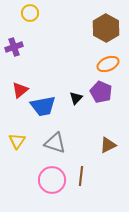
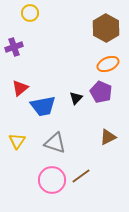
red triangle: moved 2 px up
brown triangle: moved 8 px up
brown line: rotated 48 degrees clockwise
